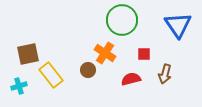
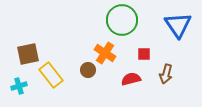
brown arrow: moved 1 px right
